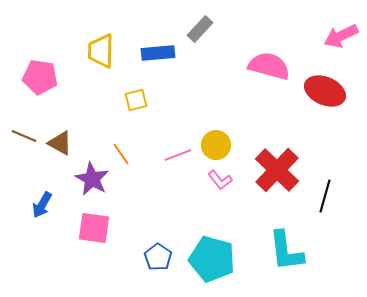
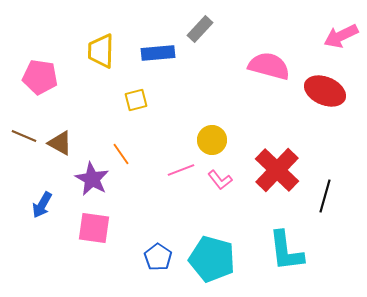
yellow circle: moved 4 px left, 5 px up
pink line: moved 3 px right, 15 px down
